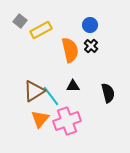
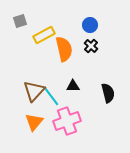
gray square: rotated 32 degrees clockwise
yellow rectangle: moved 3 px right, 5 px down
orange semicircle: moved 6 px left, 1 px up
brown triangle: rotated 15 degrees counterclockwise
orange triangle: moved 6 px left, 3 px down
